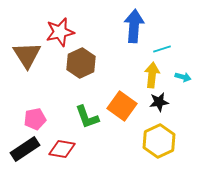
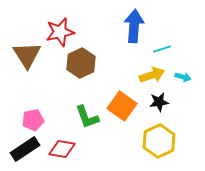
yellow arrow: rotated 65 degrees clockwise
pink pentagon: moved 2 px left, 1 px down
